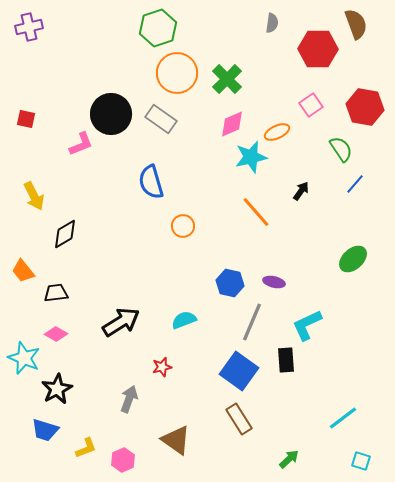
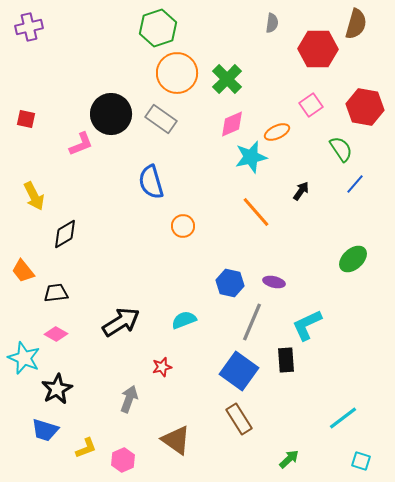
brown semicircle at (356, 24): rotated 36 degrees clockwise
